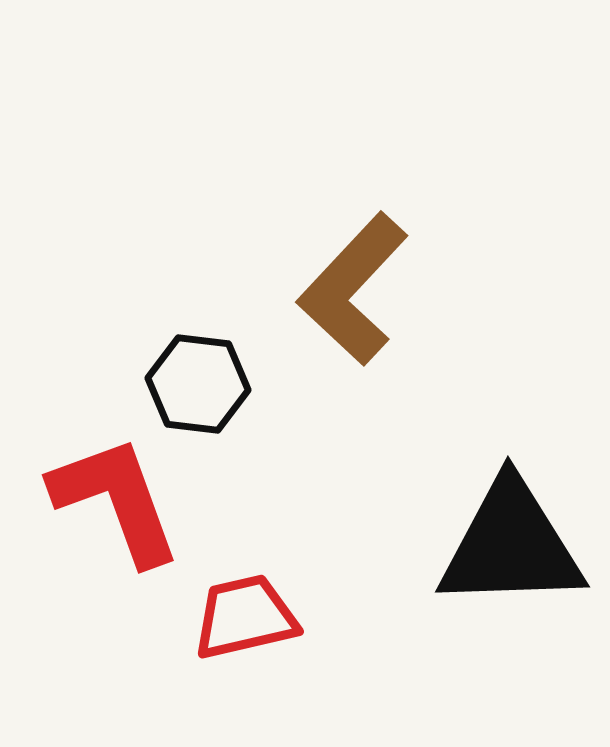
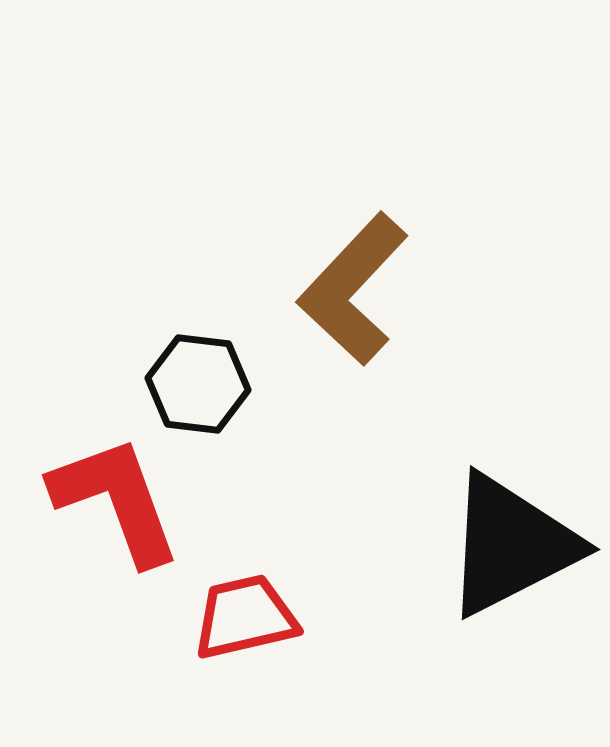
black triangle: rotated 25 degrees counterclockwise
